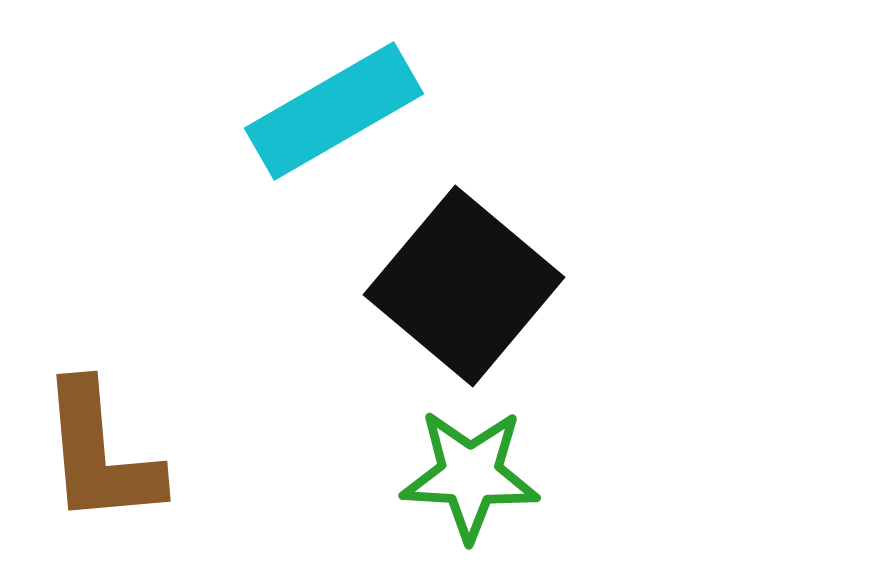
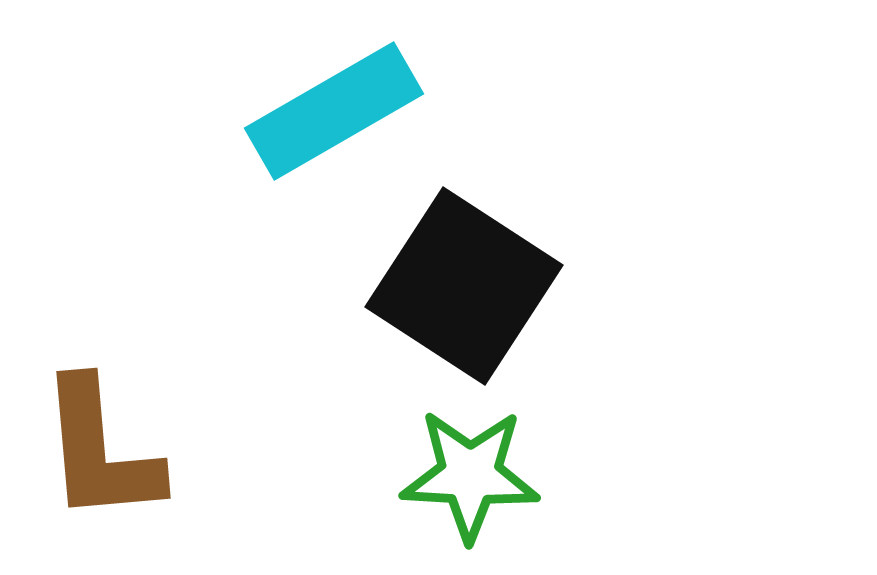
black square: rotated 7 degrees counterclockwise
brown L-shape: moved 3 px up
